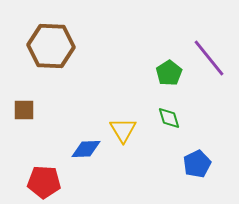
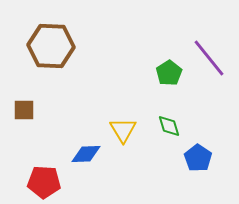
green diamond: moved 8 px down
blue diamond: moved 5 px down
blue pentagon: moved 1 px right, 6 px up; rotated 12 degrees counterclockwise
